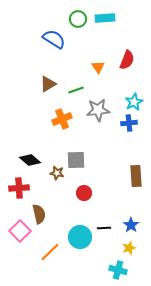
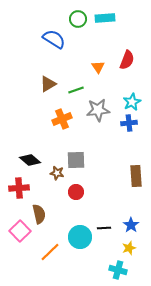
cyan star: moved 2 px left
red circle: moved 8 px left, 1 px up
